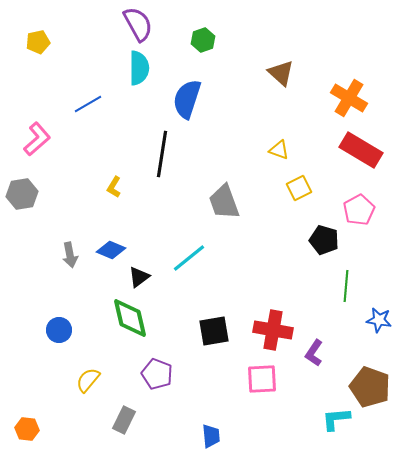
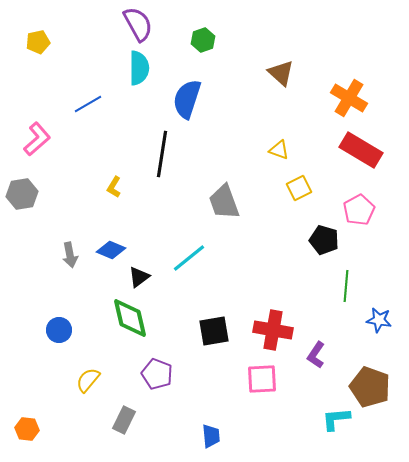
purple L-shape: moved 2 px right, 2 px down
